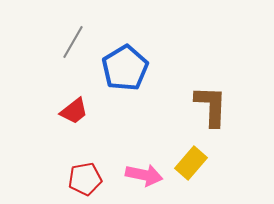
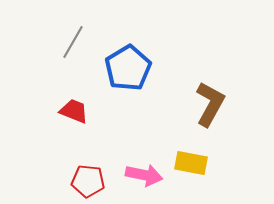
blue pentagon: moved 3 px right
brown L-shape: moved 1 px left, 2 px up; rotated 27 degrees clockwise
red trapezoid: rotated 120 degrees counterclockwise
yellow rectangle: rotated 60 degrees clockwise
red pentagon: moved 3 px right, 2 px down; rotated 16 degrees clockwise
